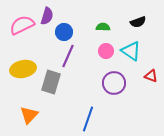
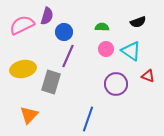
green semicircle: moved 1 px left
pink circle: moved 2 px up
red triangle: moved 3 px left
purple circle: moved 2 px right, 1 px down
